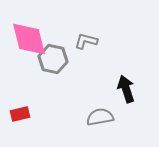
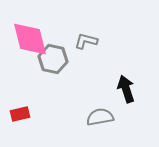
pink diamond: moved 1 px right
